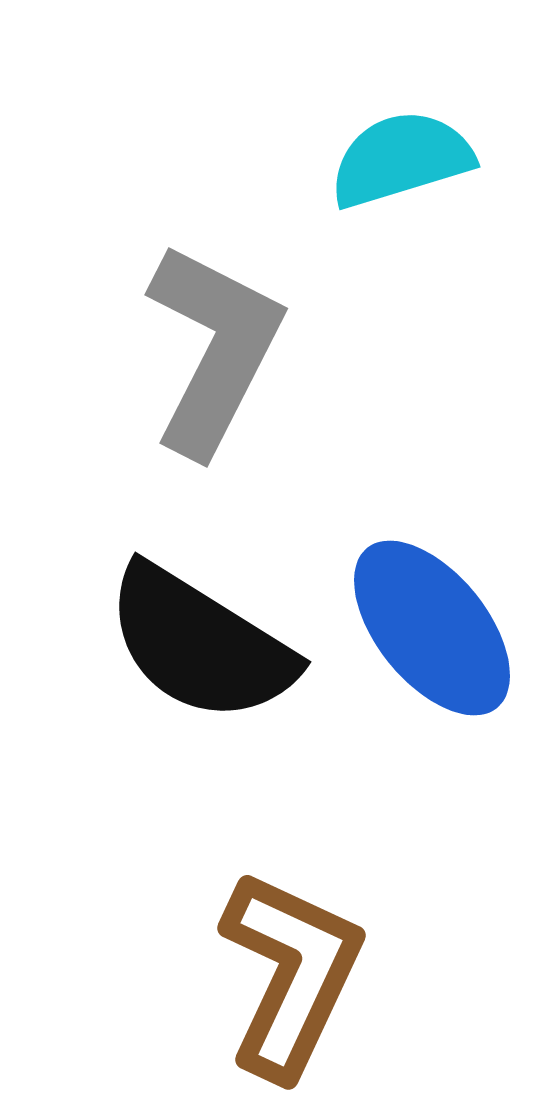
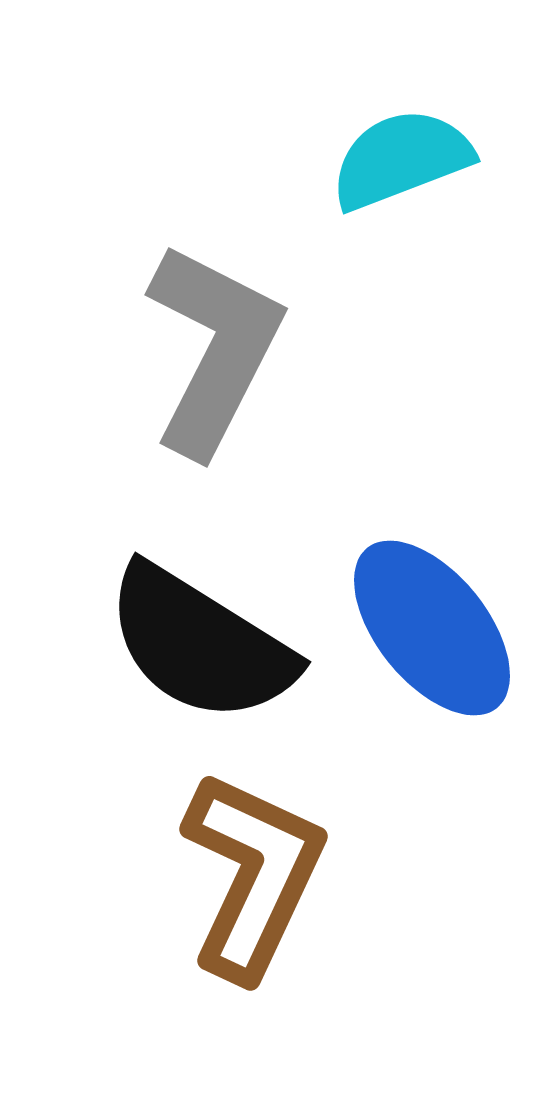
cyan semicircle: rotated 4 degrees counterclockwise
brown L-shape: moved 38 px left, 99 px up
